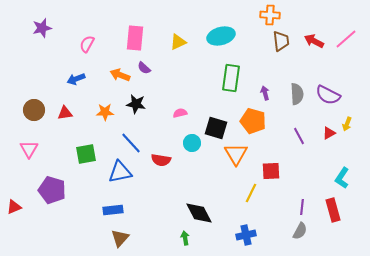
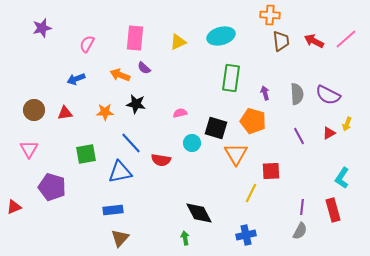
purple pentagon at (52, 190): moved 3 px up
